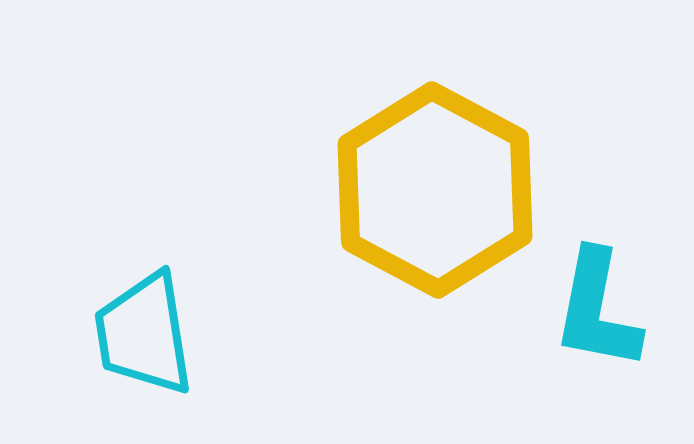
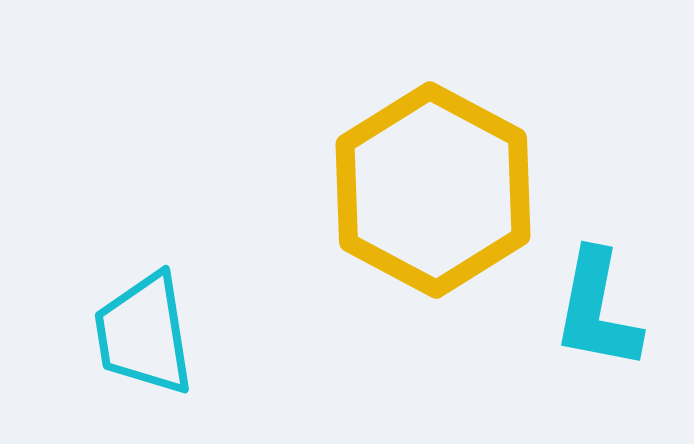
yellow hexagon: moved 2 px left
